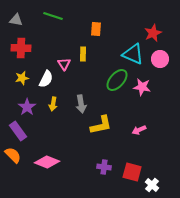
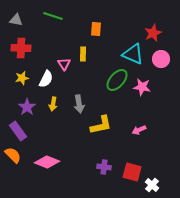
pink circle: moved 1 px right
gray arrow: moved 2 px left
